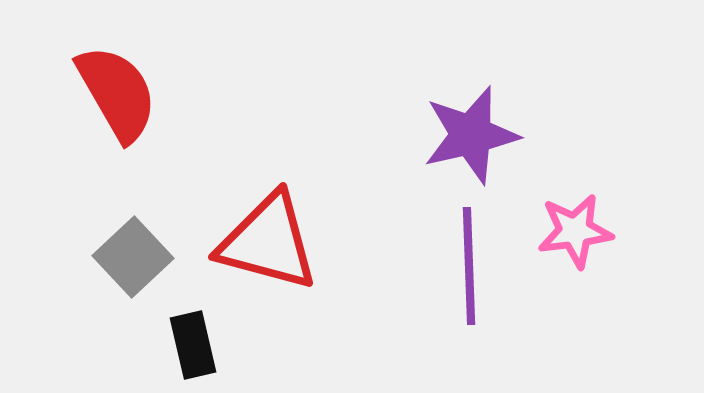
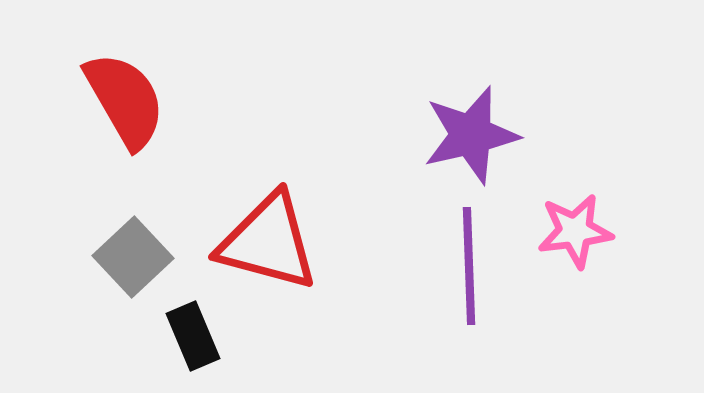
red semicircle: moved 8 px right, 7 px down
black rectangle: moved 9 px up; rotated 10 degrees counterclockwise
